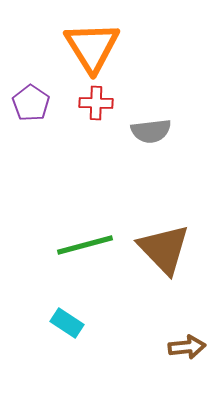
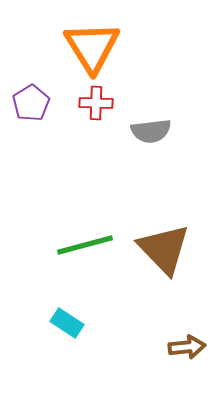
purple pentagon: rotated 6 degrees clockwise
